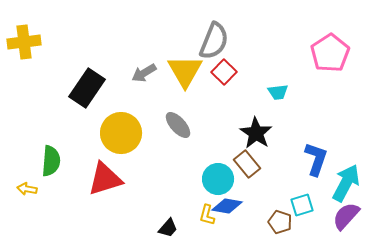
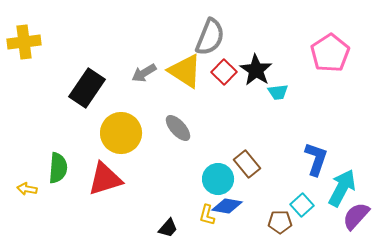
gray semicircle: moved 4 px left, 4 px up
yellow triangle: rotated 27 degrees counterclockwise
gray ellipse: moved 3 px down
black star: moved 63 px up
green semicircle: moved 7 px right, 7 px down
cyan arrow: moved 4 px left, 5 px down
cyan square: rotated 25 degrees counterclockwise
purple semicircle: moved 10 px right
brown pentagon: rotated 20 degrees counterclockwise
